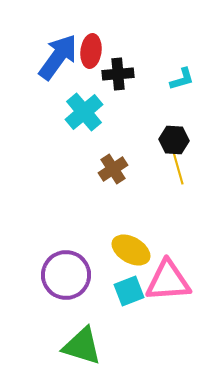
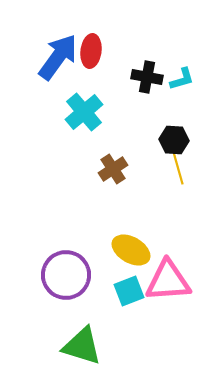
black cross: moved 29 px right, 3 px down; rotated 16 degrees clockwise
